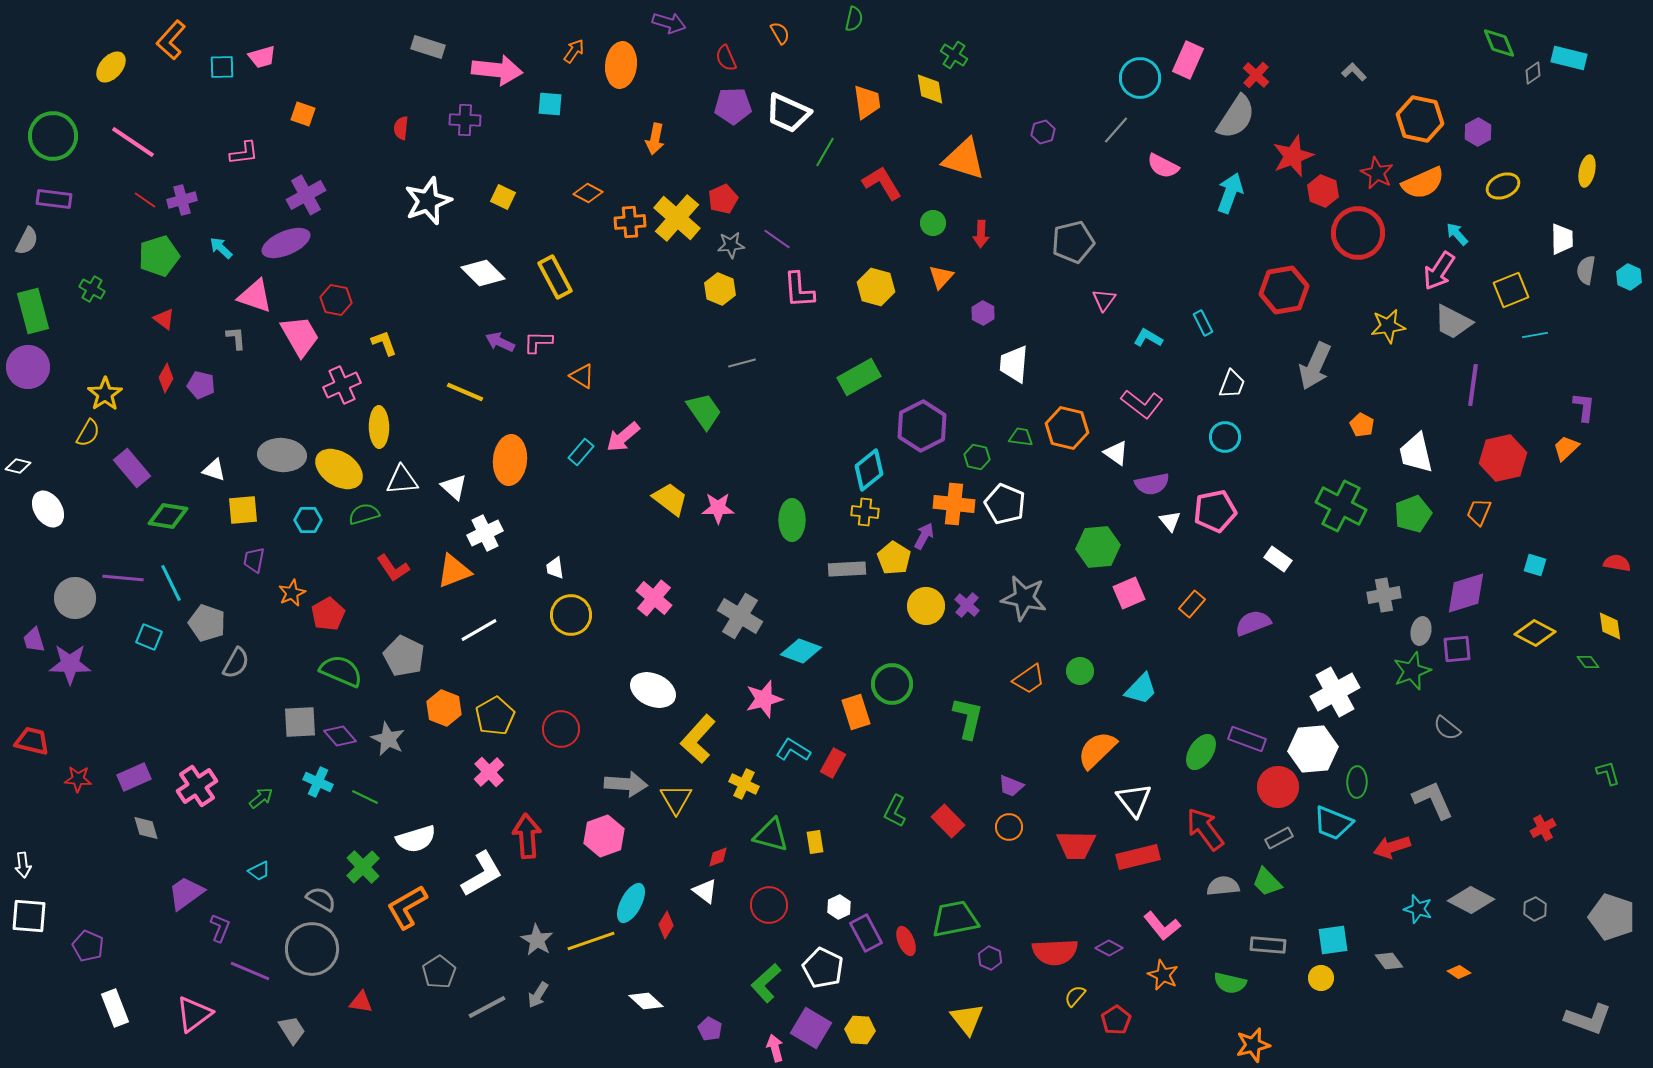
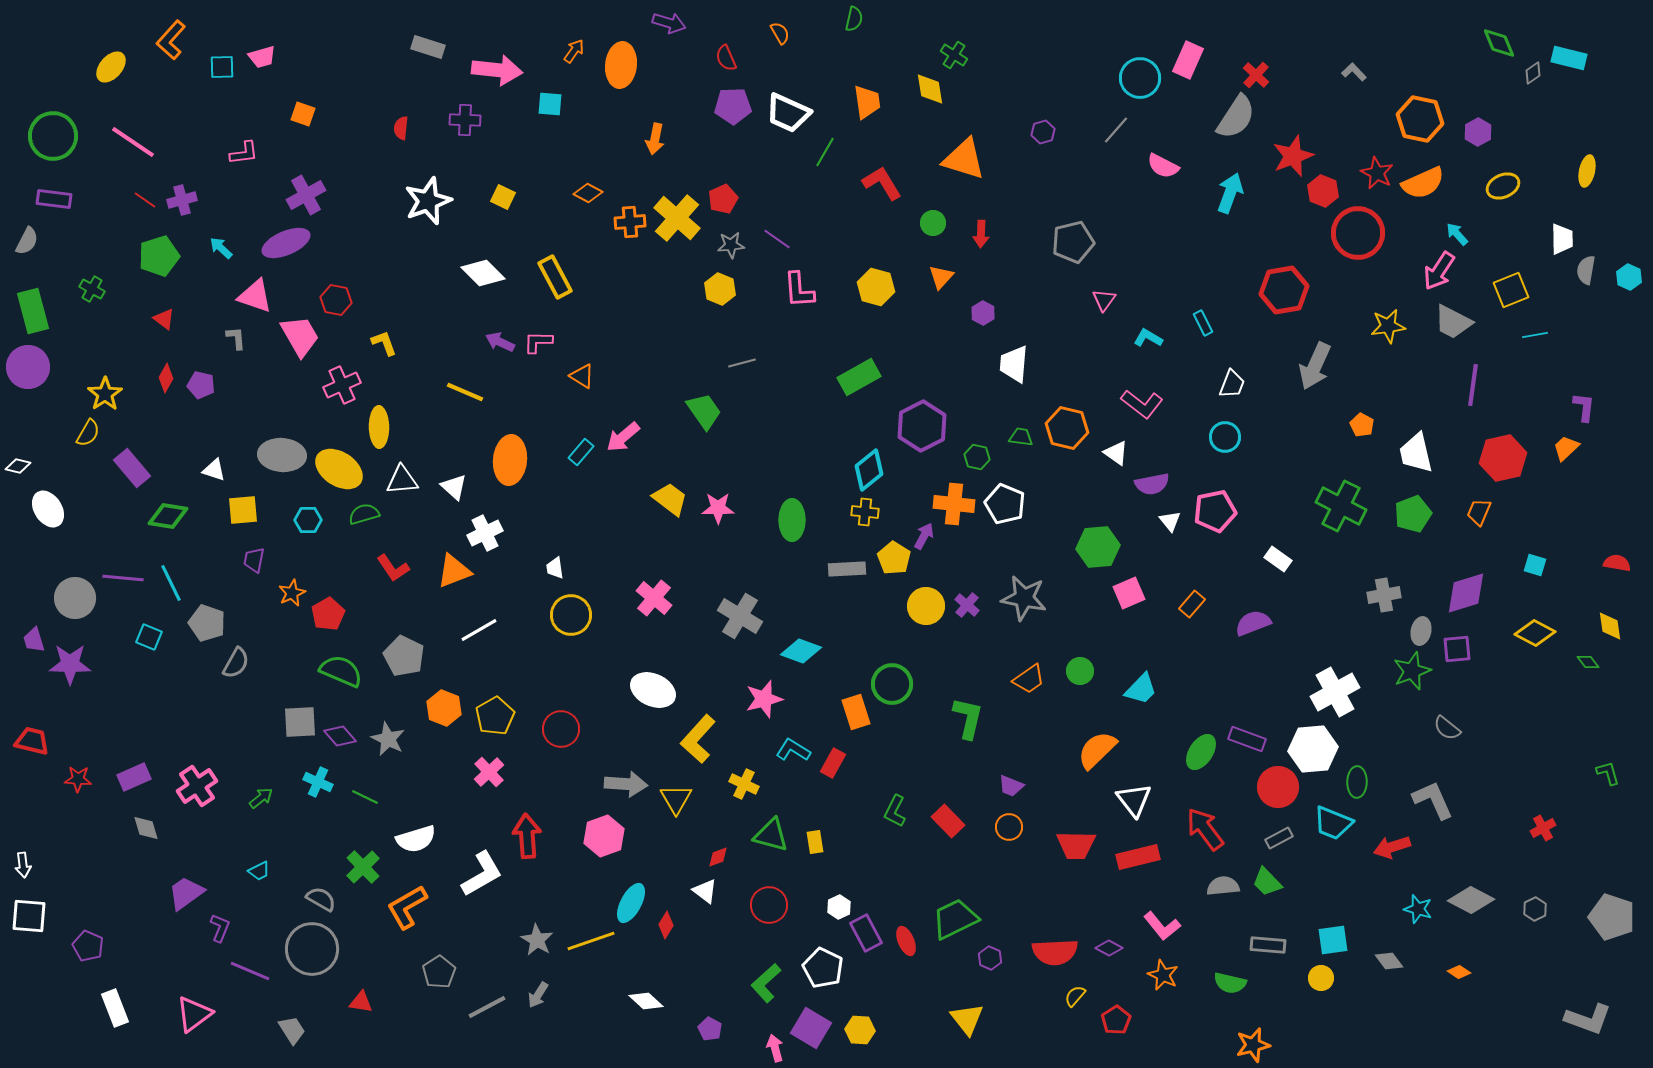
green trapezoid at (955, 919): rotated 15 degrees counterclockwise
